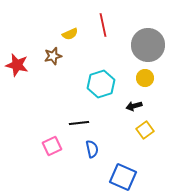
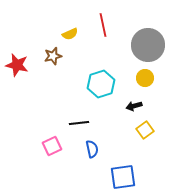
blue square: rotated 32 degrees counterclockwise
